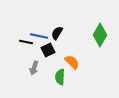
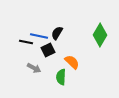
gray arrow: rotated 80 degrees counterclockwise
green semicircle: moved 1 px right
